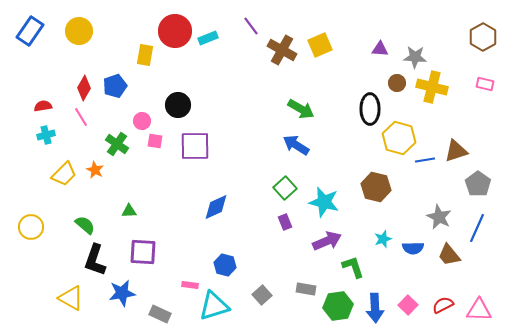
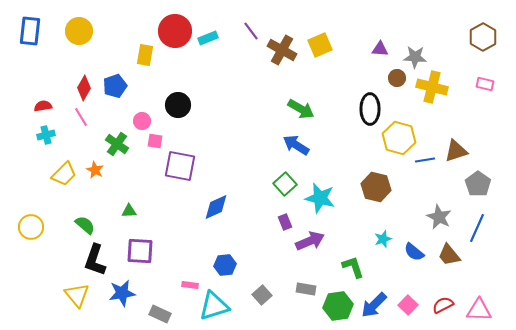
purple line at (251, 26): moved 5 px down
blue rectangle at (30, 31): rotated 28 degrees counterclockwise
brown circle at (397, 83): moved 5 px up
purple square at (195, 146): moved 15 px left, 20 px down; rotated 12 degrees clockwise
green square at (285, 188): moved 4 px up
cyan star at (324, 202): moved 4 px left, 4 px up
purple arrow at (327, 241): moved 17 px left
blue semicircle at (413, 248): moved 1 px right, 4 px down; rotated 40 degrees clockwise
purple square at (143, 252): moved 3 px left, 1 px up
blue hexagon at (225, 265): rotated 20 degrees counterclockwise
yellow triangle at (71, 298): moved 6 px right, 3 px up; rotated 20 degrees clockwise
blue arrow at (375, 308): moved 1 px left, 3 px up; rotated 48 degrees clockwise
